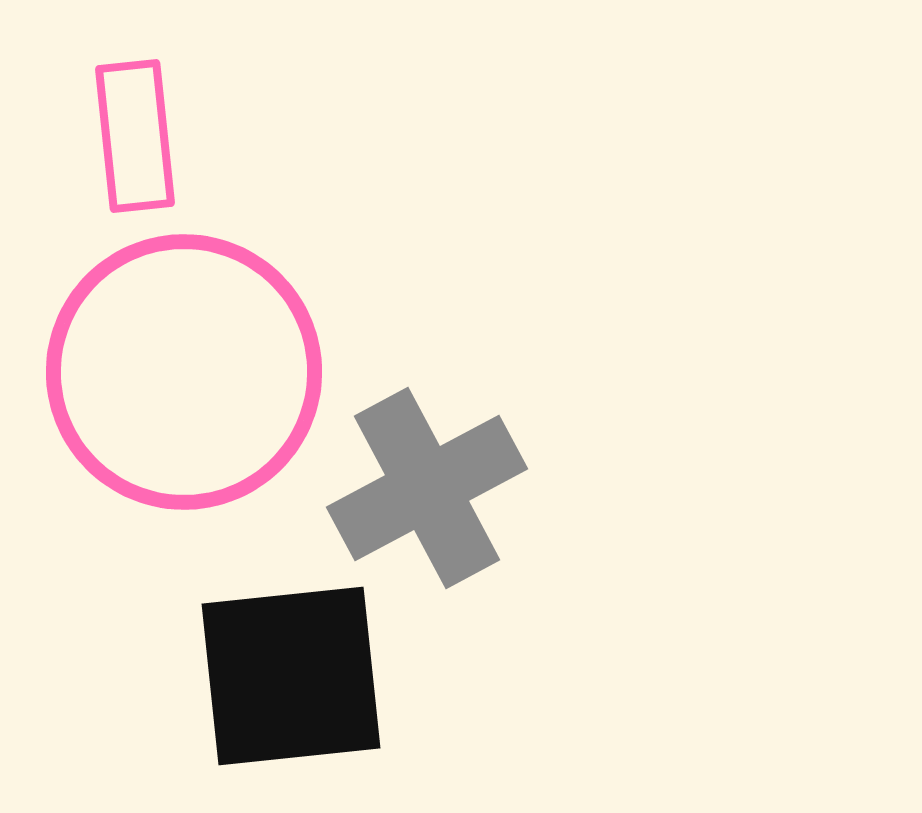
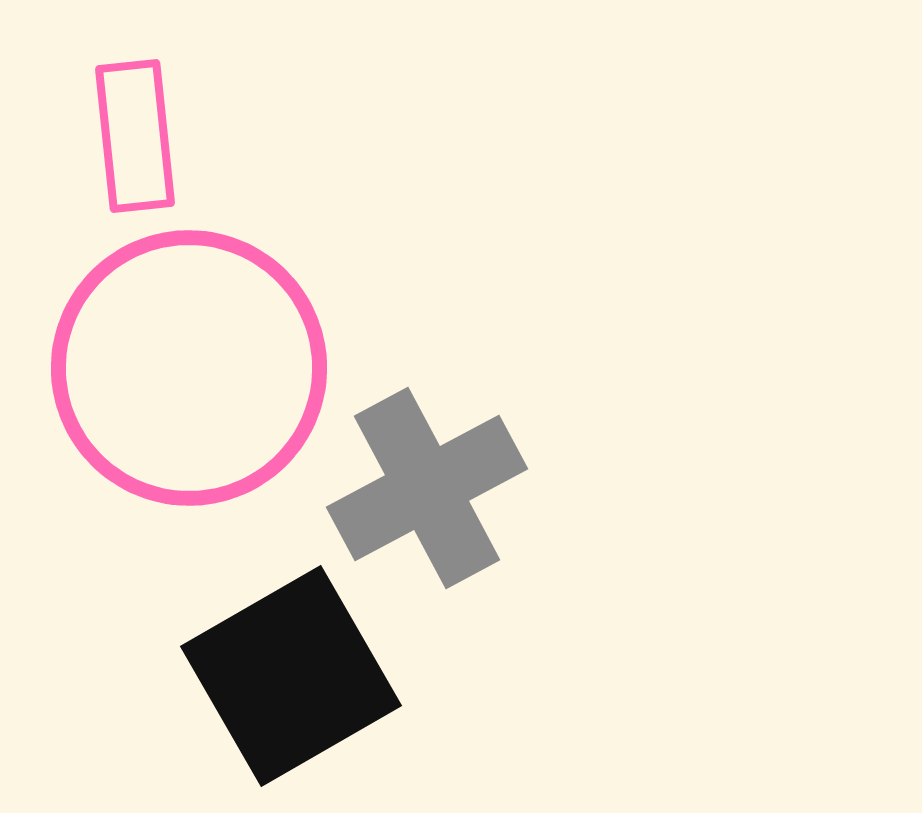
pink circle: moved 5 px right, 4 px up
black square: rotated 24 degrees counterclockwise
